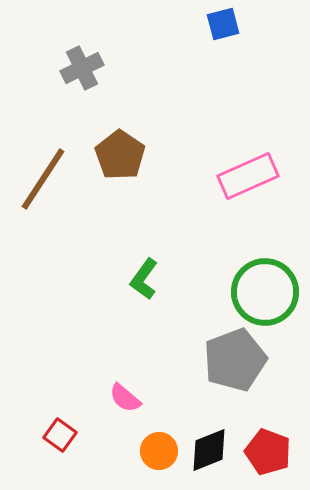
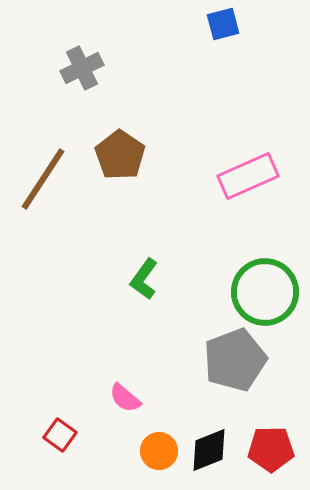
red pentagon: moved 3 px right, 3 px up; rotated 21 degrees counterclockwise
